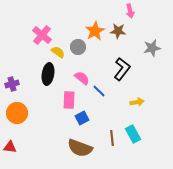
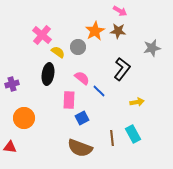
pink arrow: moved 10 px left; rotated 48 degrees counterclockwise
orange circle: moved 7 px right, 5 px down
